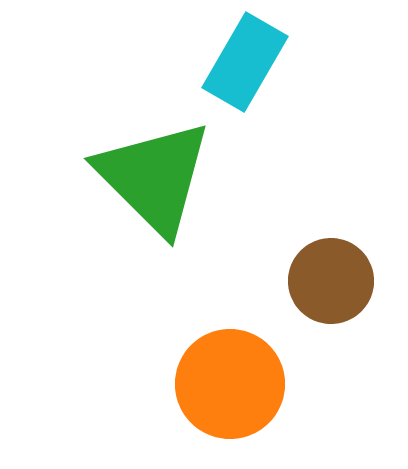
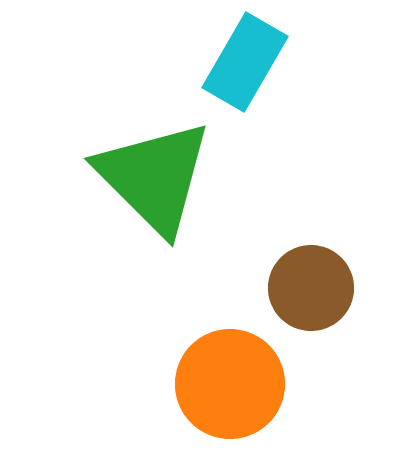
brown circle: moved 20 px left, 7 px down
